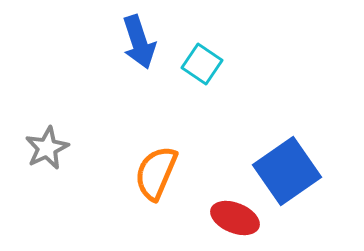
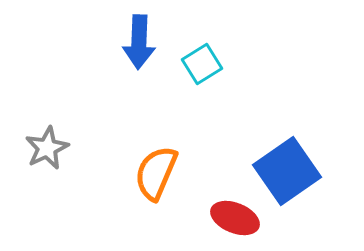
blue arrow: rotated 20 degrees clockwise
cyan square: rotated 24 degrees clockwise
